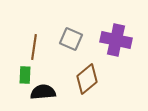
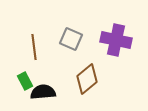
brown line: rotated 15 degrees counterclockwise
green rectangle: moved 6 px down; rotated 30 degrees counterclockwise
